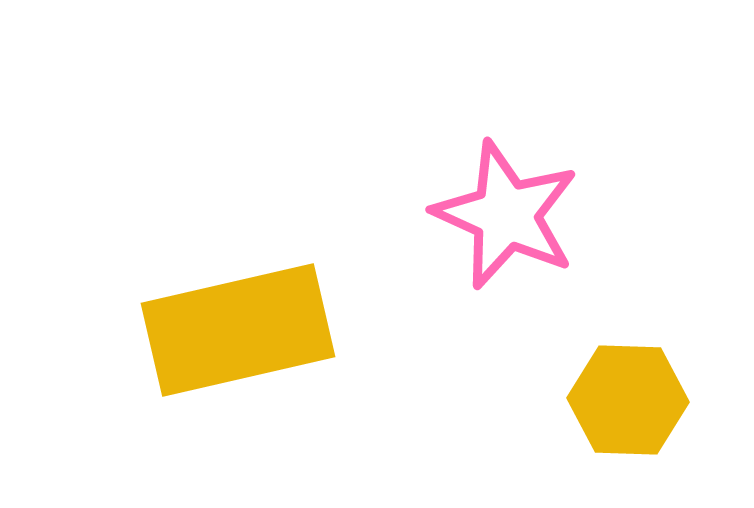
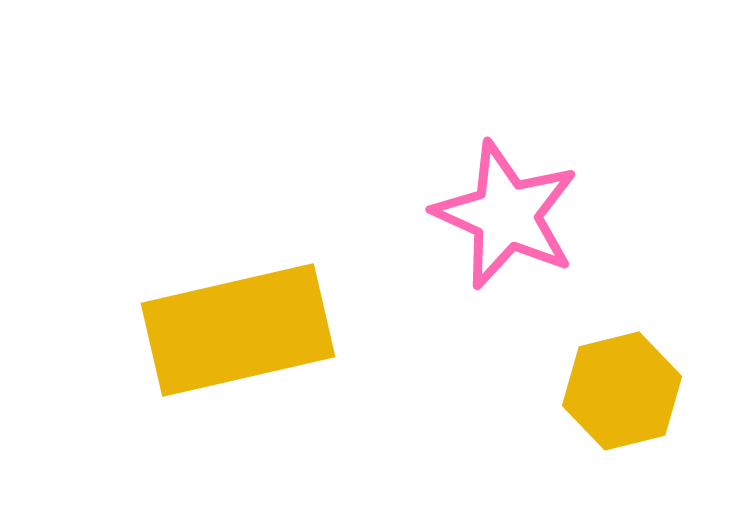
yellow hexagon: moved 6 px left, 9 px up; rotated 16 degrees counterclockwise
